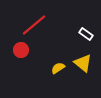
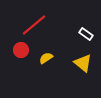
yellow semicircle: moved 12 px left, 10 px up
